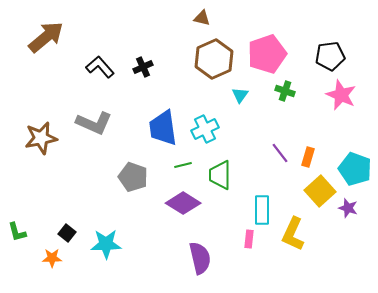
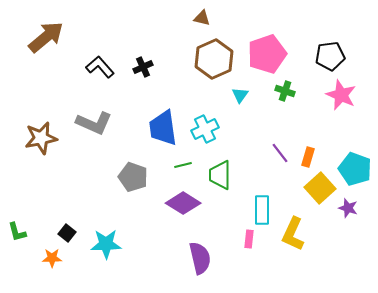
yellow square: moved 3 px up
